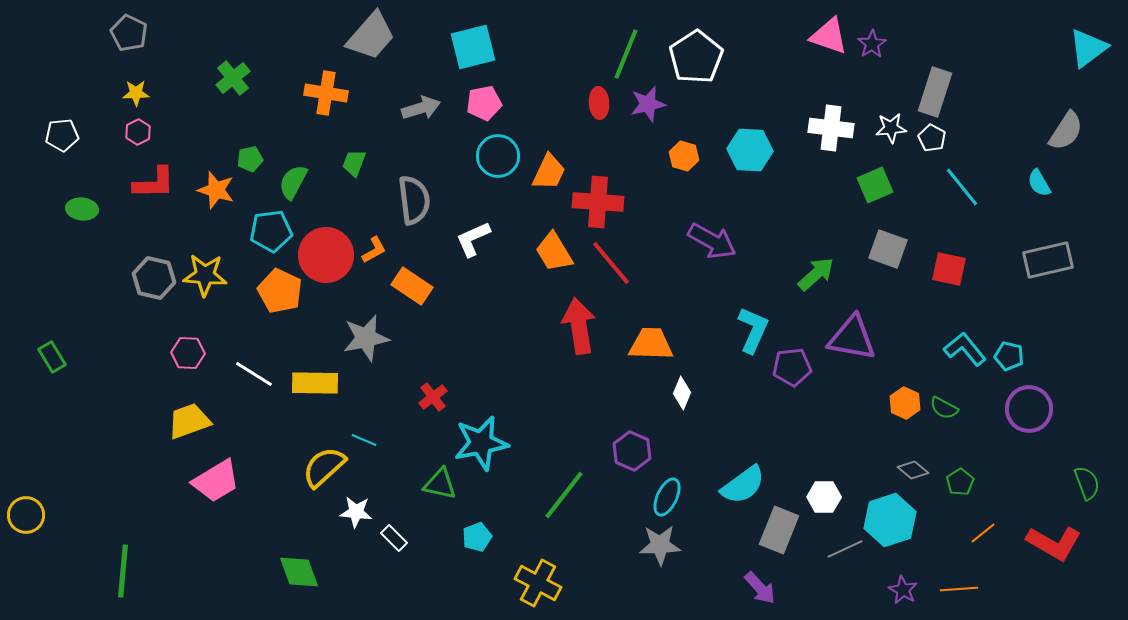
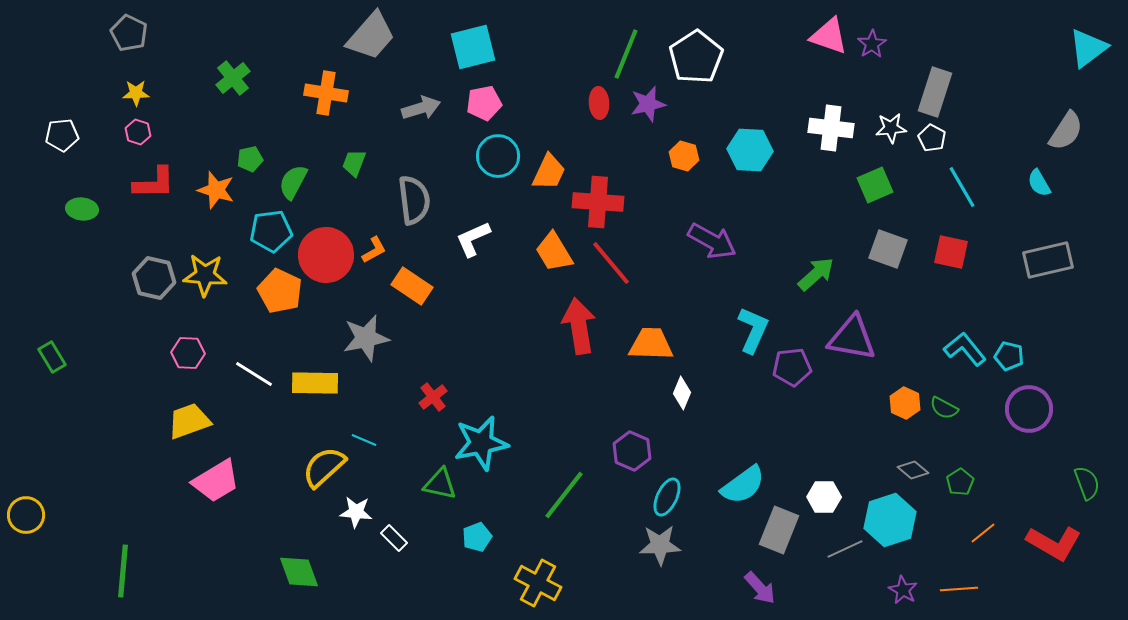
pink hexagon at (138, 132): rotated 15 degrees counterclockwise
cyan line at (962, 187): rotated 9 degrees clockwise
red square at (949, 269): moved 2 px right, 17 px up
